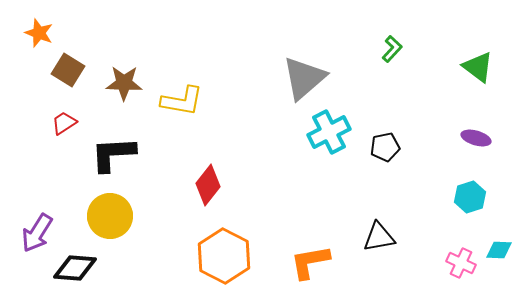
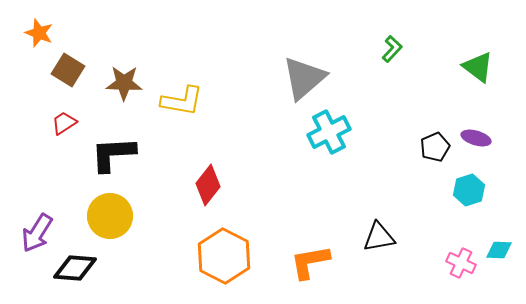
black pentagon: moved 50 px right; rotated 12 degrees counterclockwise
cyan hexagon: moved 1 px left, 7 px up
